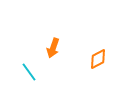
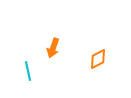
cyan line: moved 1 px left, 1 px up; rotated 24 degrees clockwise
